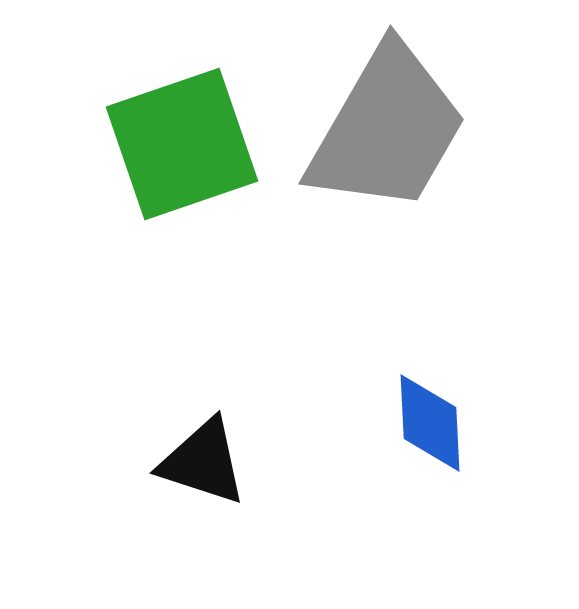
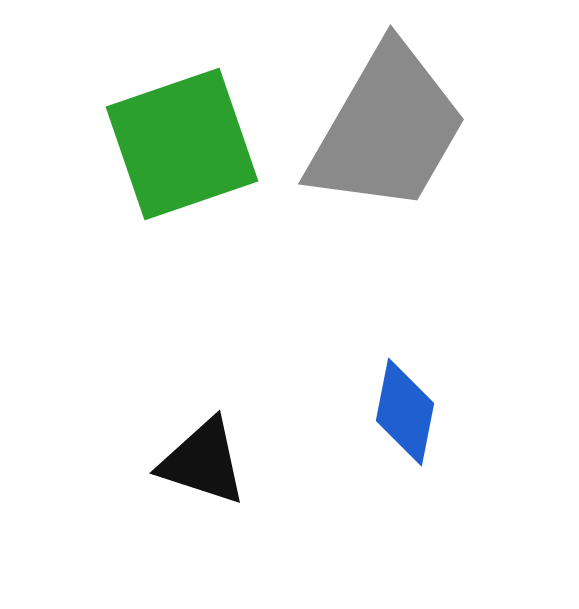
blue diamond: moved 25 px left, 11 px up; rotated 14 degrees clockwise
